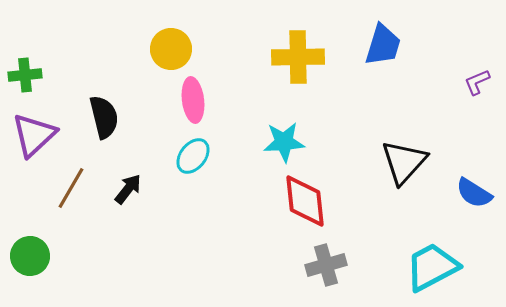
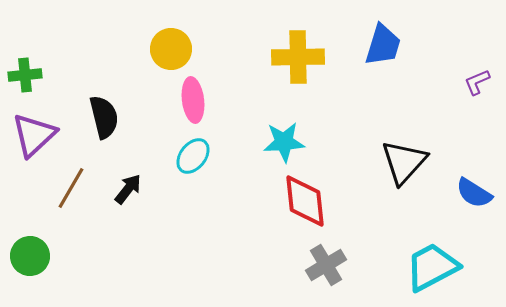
gray cross: rotated 15 degrees counterclockwise
